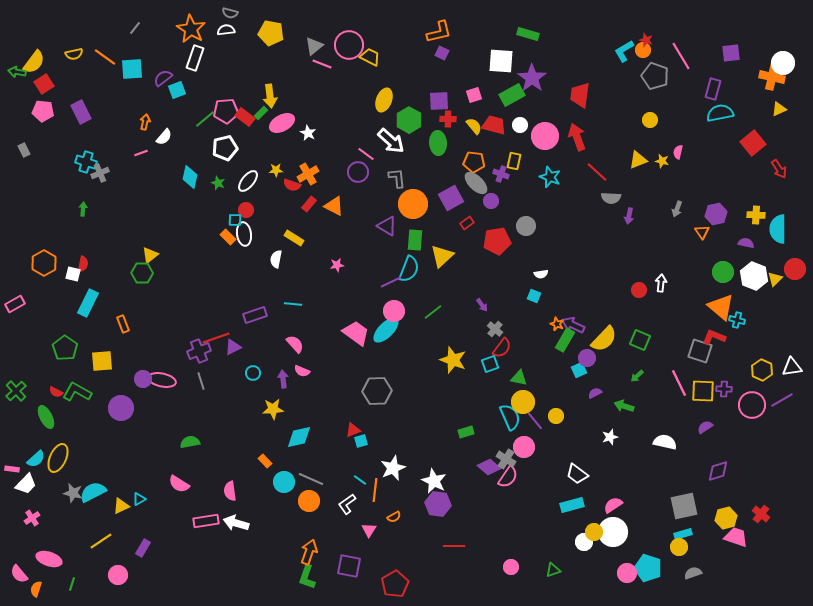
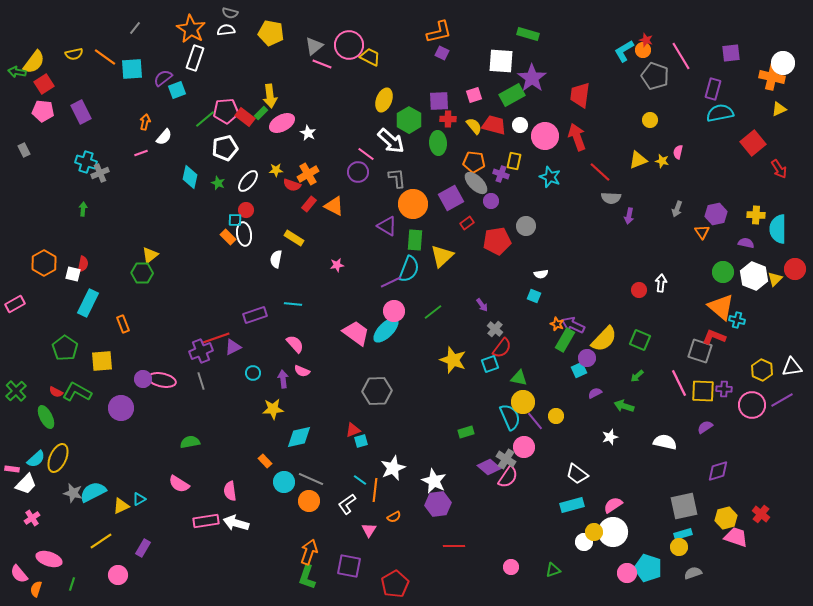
red line at (597, 172): moved 3 px right
purple cross at (199, 351): moved 2 px right
purple hexagon at (438, 504): rotated 15 degrees counterclockwise
